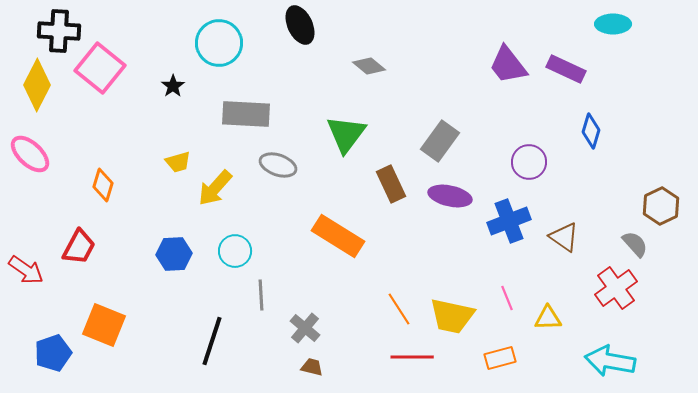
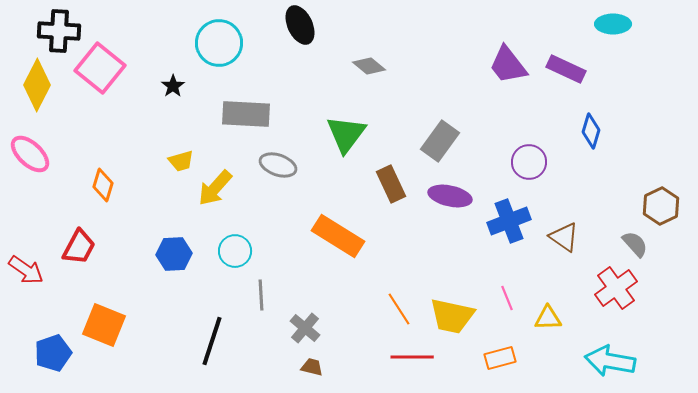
yellow trapezoid at (178, 162): moved 3 px right, 1 px up
